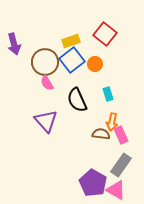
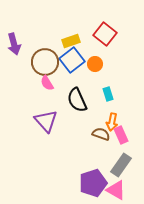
brown semicircle: rotated 12 degrees clockwise
purple pentagon: rotated 24 degrees clockwise
